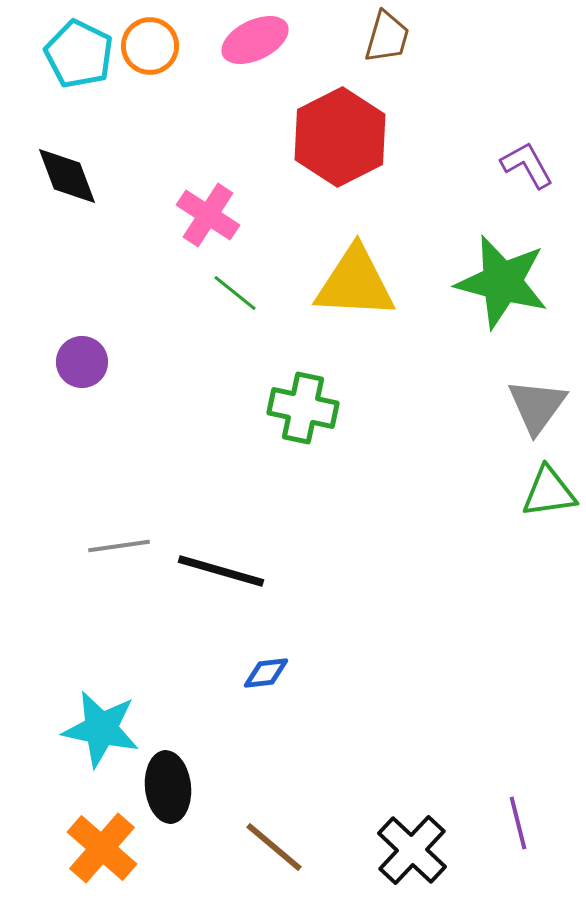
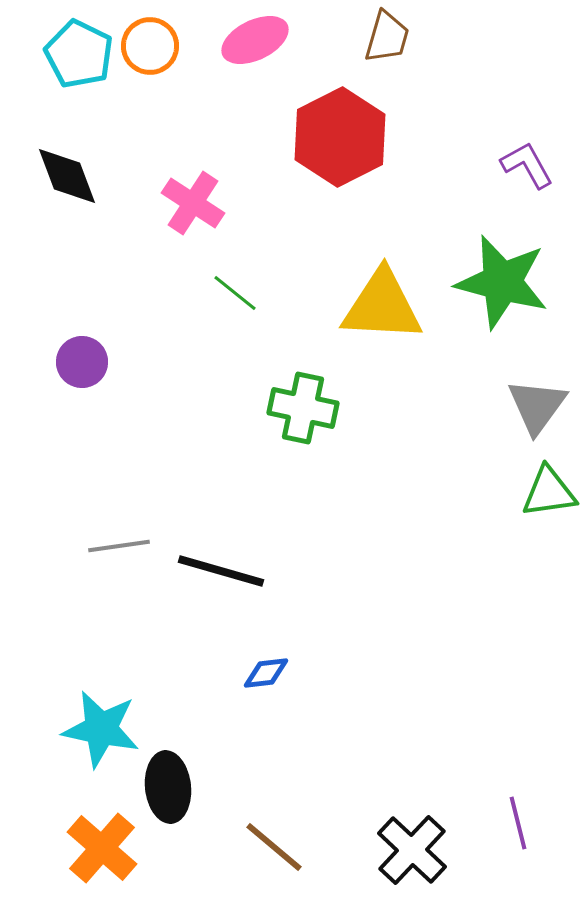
pink cross: moved 15 px left, 12 px up
yellow triangle: moved 27 px right, 23 px down
